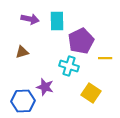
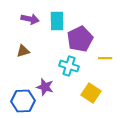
purple pentagon: moved 1 px left, 2 px up
brown triangle: moved 1 px right, 1 px up
